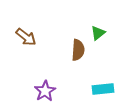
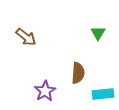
green triangle: rotated 21 degrees counterclockwise
brown semicircle: moved 23 px down
cyan rectangle: moved 5 px down
